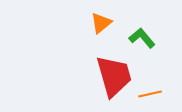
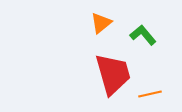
green L-shape: moved 1 px right, 3 px up
red trapezoid: moved 1 px left, 2 px up
